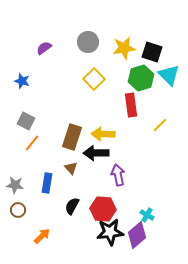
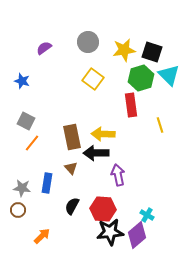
yellow star: moved 2 px down
yellow square: moved 1 px left; rotated 10 degrees counterclockwise
yellow line: rotated 63 degrees counterclockwise
brown rectangle: rotated 30 degrees counterclockwise
gray star: moved 7 px right, 3 px down
